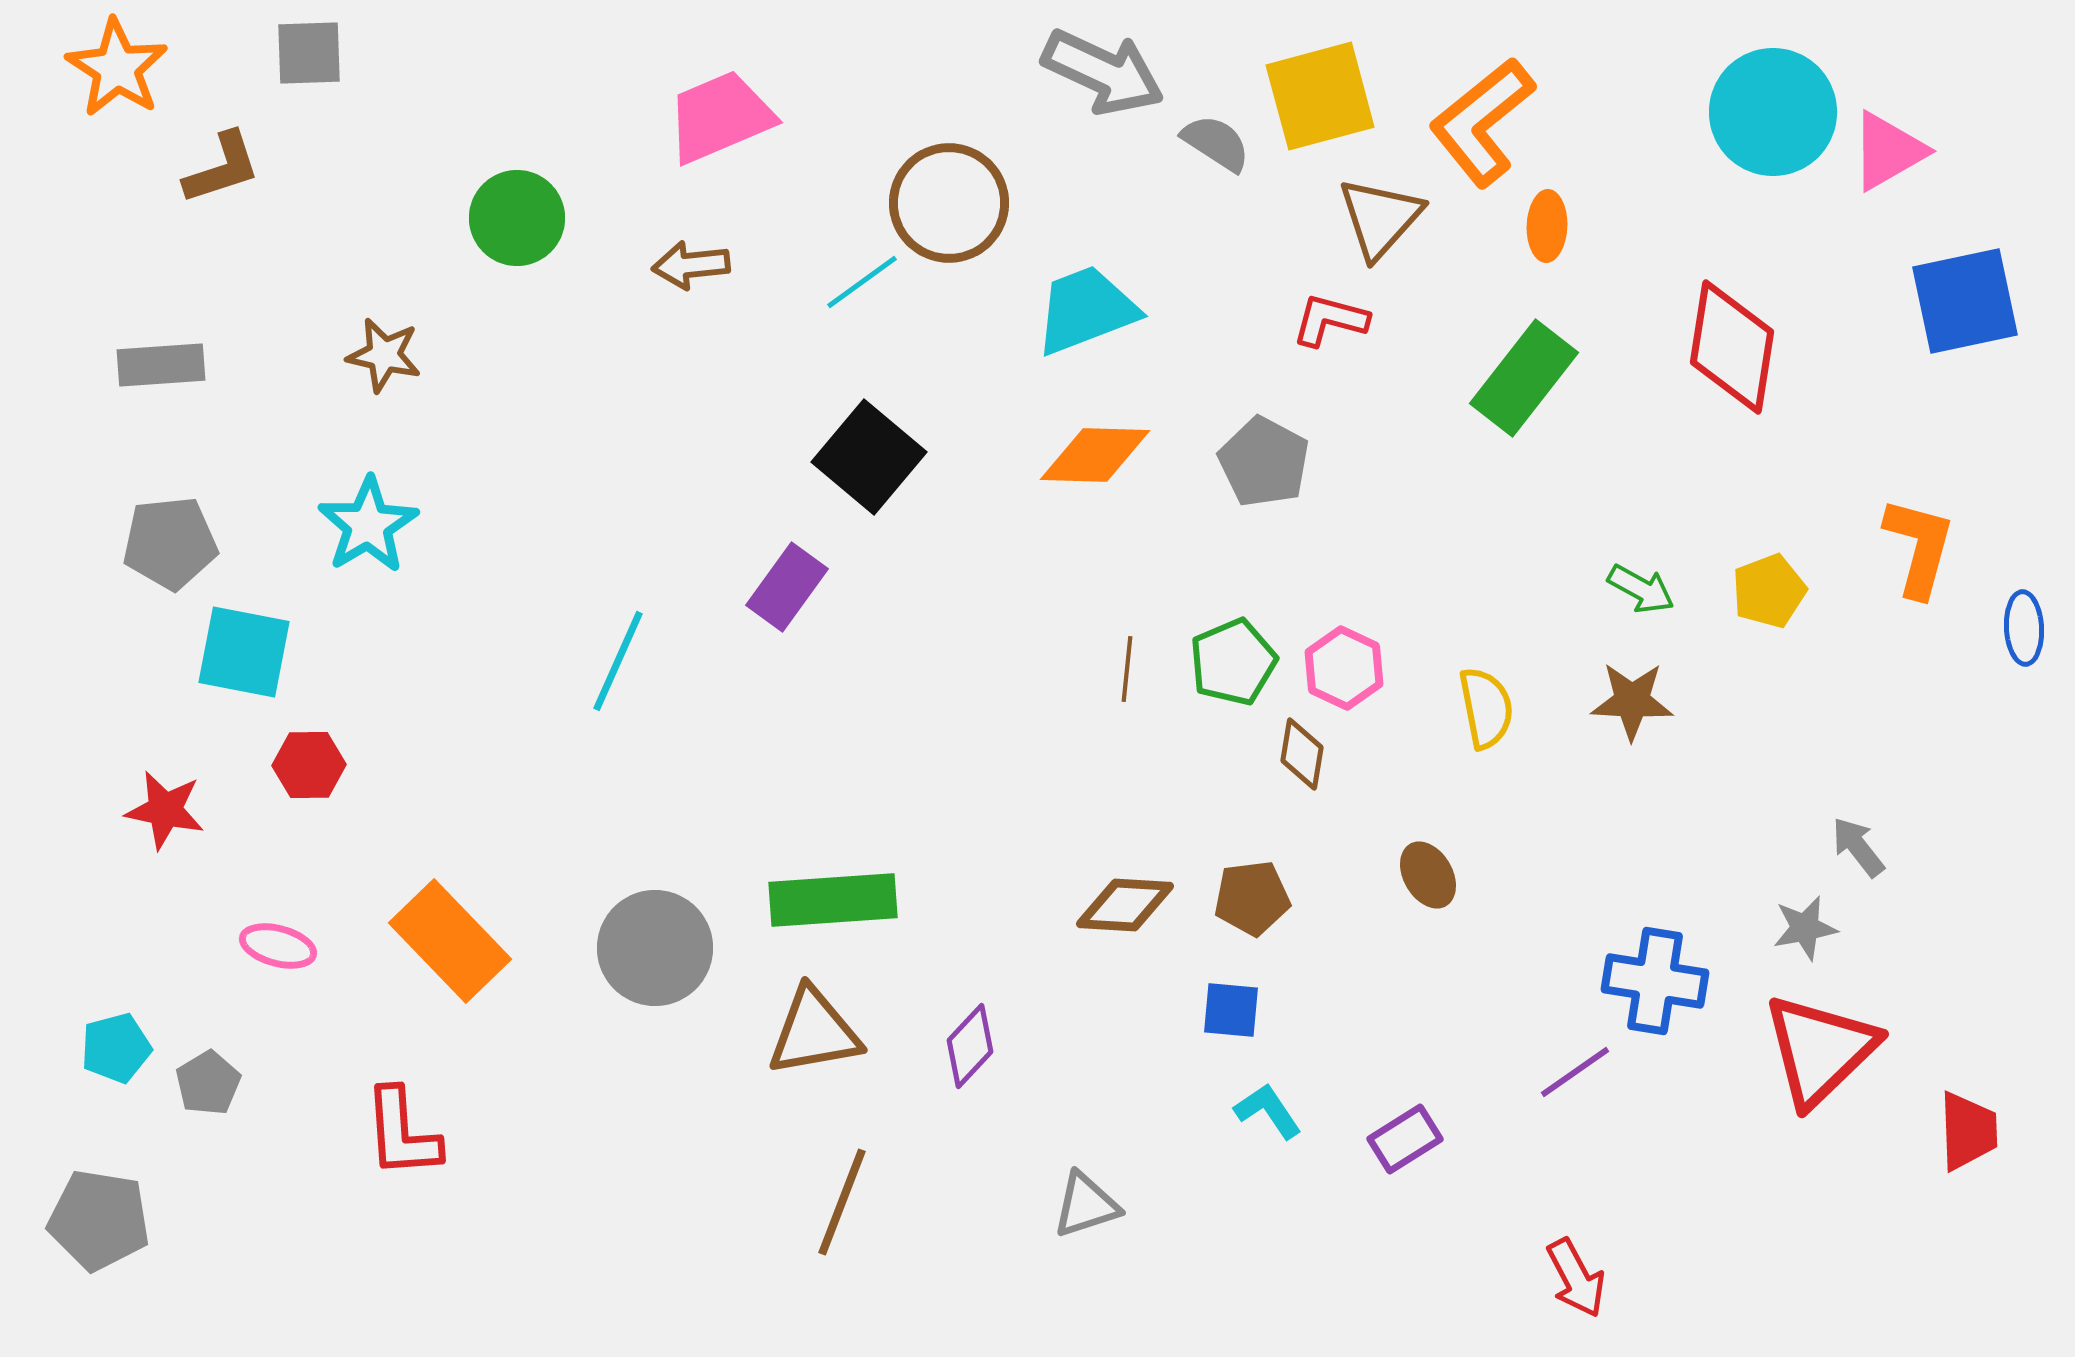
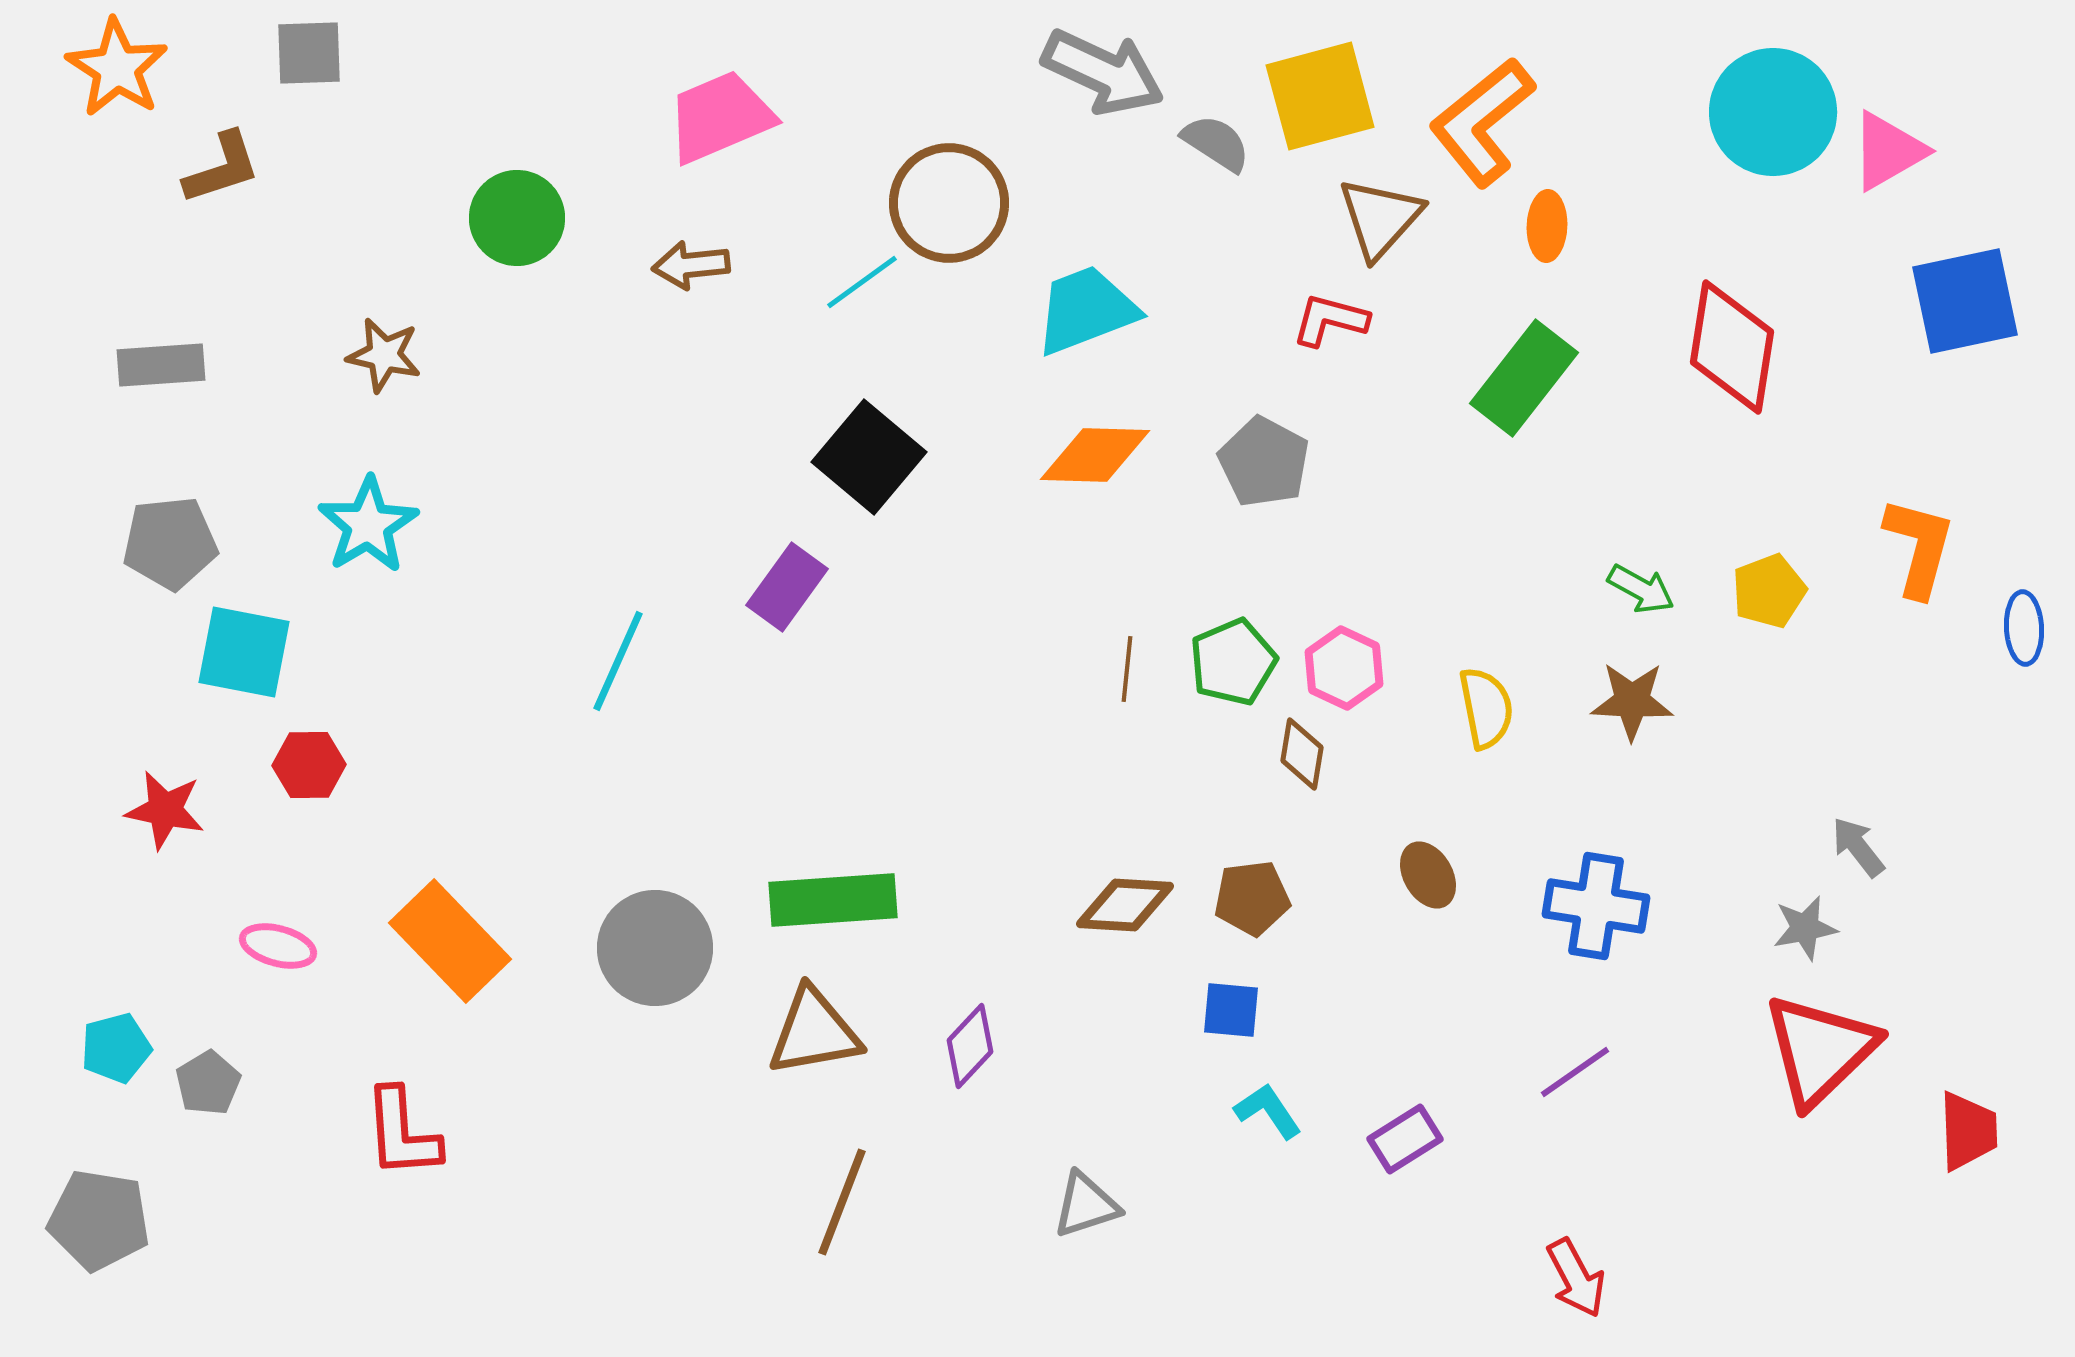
blue cross at (1655, 981): moved 59 px left, 75 px up
